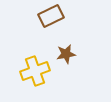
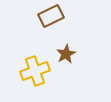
brown star: rotated 18 degrees counterclockwise
